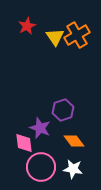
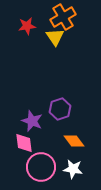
red star: rotated 18 degrees clockwise
orange cross: moved 14 px left, 18 px up
purple hexagon: moved 3 px left, 1 px up
purple star: moved 8 px left, 7 px up
